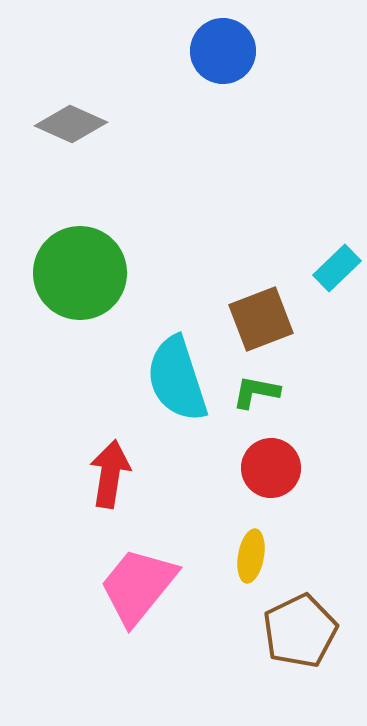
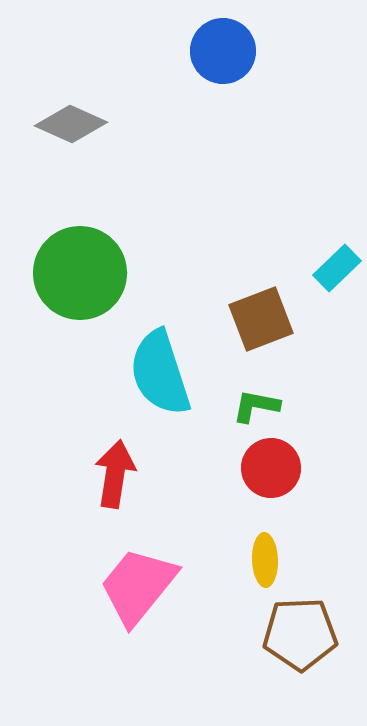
cyan semicircle: moved 17 px left, 6 px up
green L-shape: moved 14 px down
red arrow: moved 5 px right
yellow ellipse: moved 14 px right, 4 px down; rotated 12 degrees counterclockwise
brown pentagon: moved 3 px down; rotated 24 degrees clockwise
